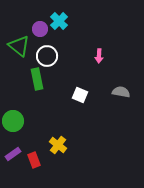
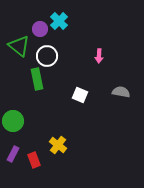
purple rectangle: rotated 28 degrees counterclockwise
